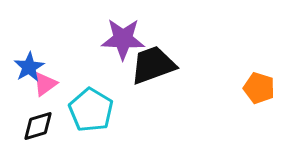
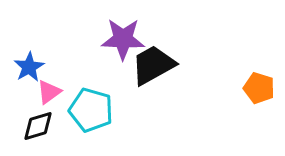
black trapezoid: rotated 9 degrees counterclockwise
pink triangle: moved 4 px right, 8 px down
cyan pentagon: rotated 15 degrees counterclockwise
